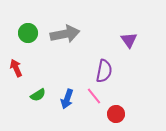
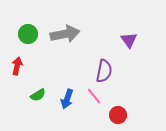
green circle: moved 1 px down
red arrow: moved 1 px right, 2 px up; rotated 36 degrees clockwise
red circle: moved 2 px right, 1 px down
